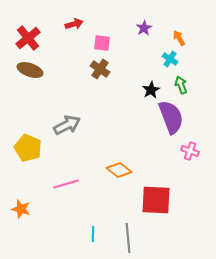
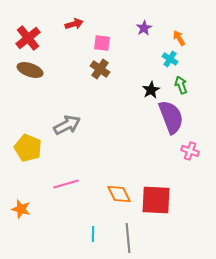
orange diamond: moved 24 px down; rotated 25 degrees clockwise
